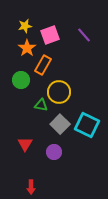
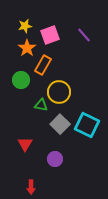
purple circle: moved 1 px right, 7 px down
